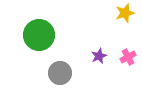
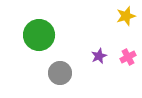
yellow star: moved 1 px right, 3 px down
